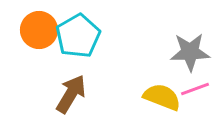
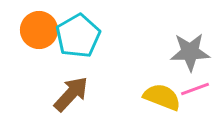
brown arrow: rotated 12 degrees clockwise
